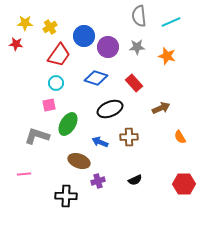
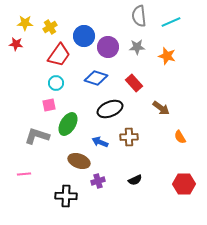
brown arrow: rotated 60 degrees clockwise
